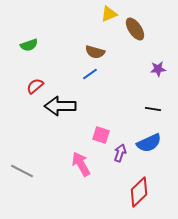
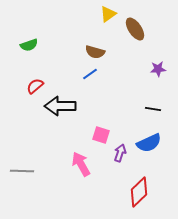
yellow triangle: moved 1 px left; rotated 12 degrees counterclockwise
gray line: rotated 25 degrees counterclockwise
